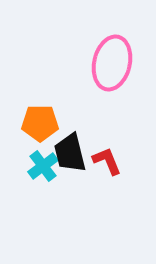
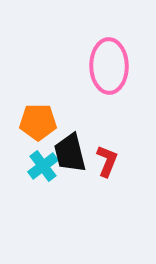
pink ellipse: moved 3 px left, 3 px down; rotated 14 degrees counterclockwise
orange pentagon: moved 2 px left, 1 px up
red L-shape: rotated 44 degrees clockwise
